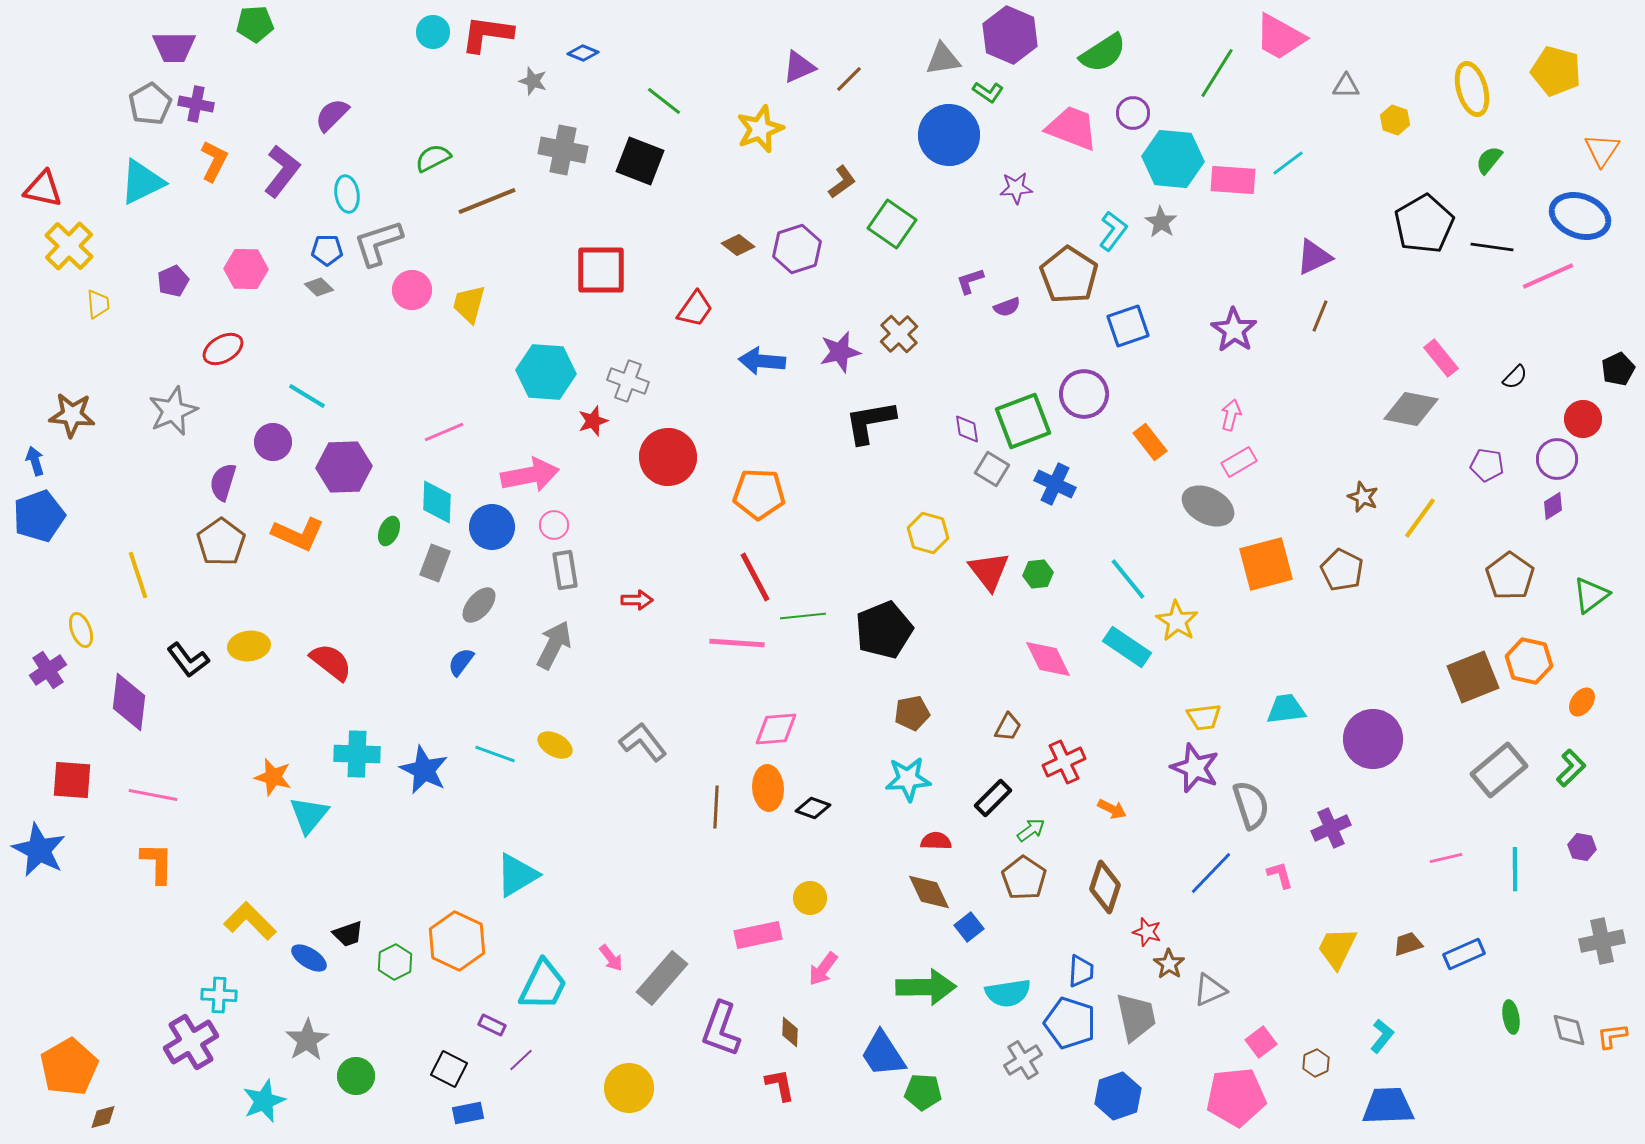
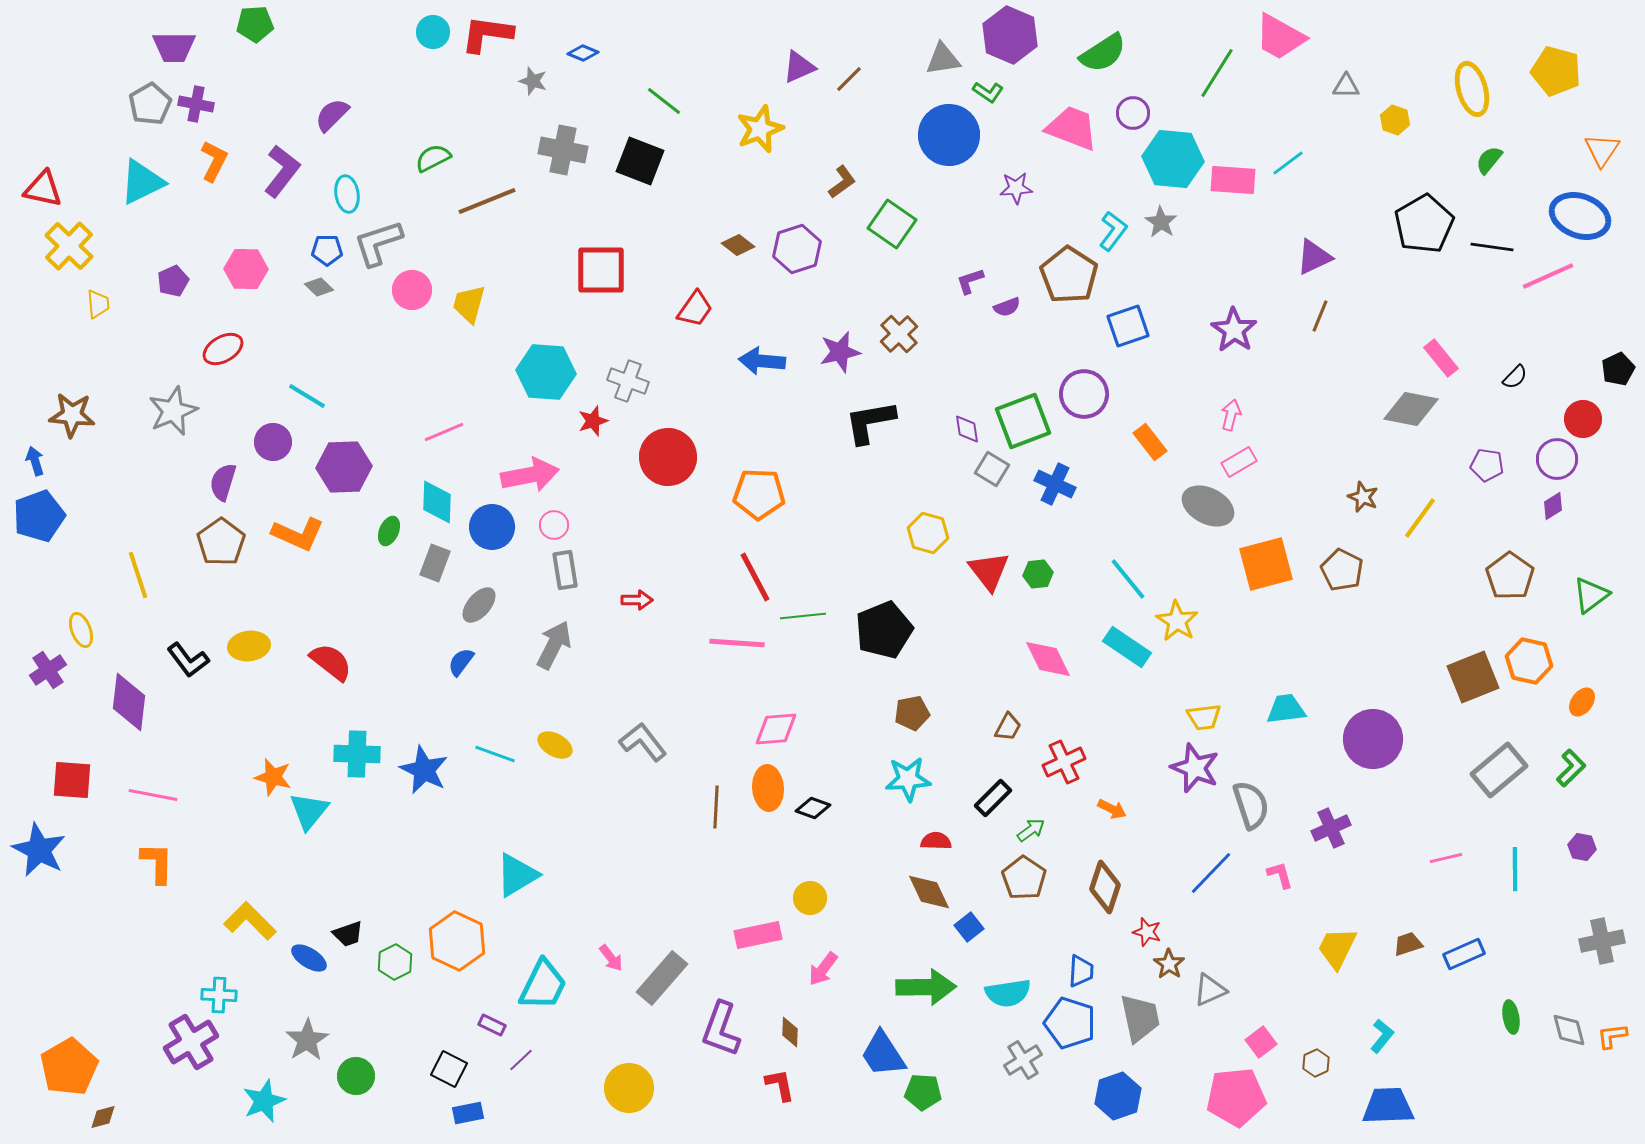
cyan triangle at (309, 815): moved 4 px up
gray trapezoid at (1136, 1017): moved 4 px right, 1 px down
